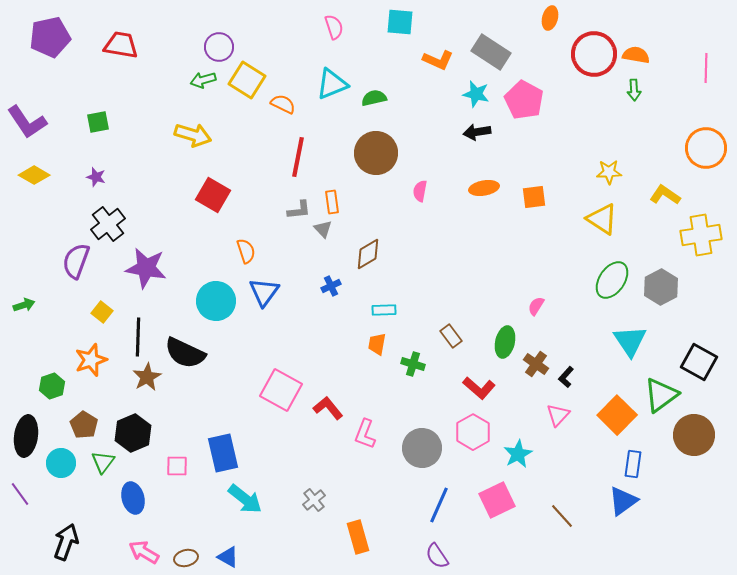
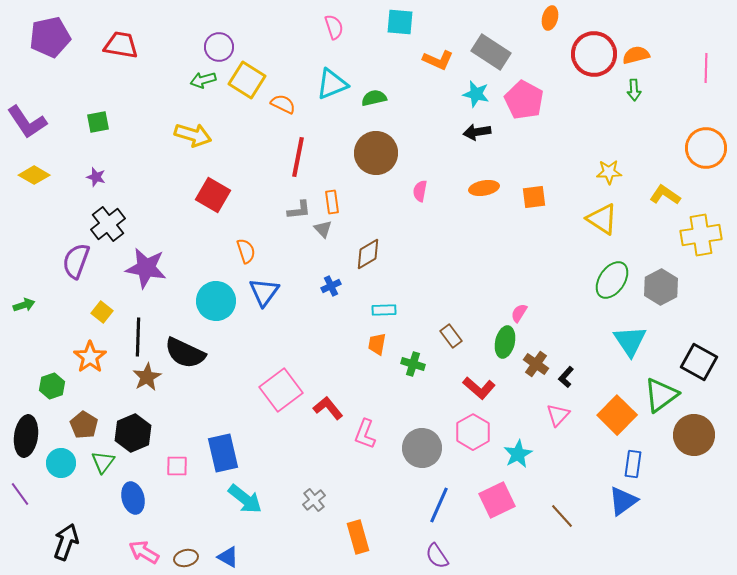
orange semicircle at (636, 55): rotated 24 degrees counterclockwise
pink semicircle at (536, 306): moved 17 px left, 7 px down
orange star at (91, 360): moved 1 px left, 3 px up; rotated 16 degrees counterclockwise
pink square at (281, 390): rotated 24 degrees clockwise
